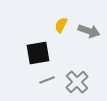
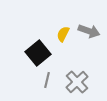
yellow semicircle: moved 2 px right, 9 px down
black square: rotated 30 degrees counterclockwise
gray line: rotated 56 degrees counterclockwise
